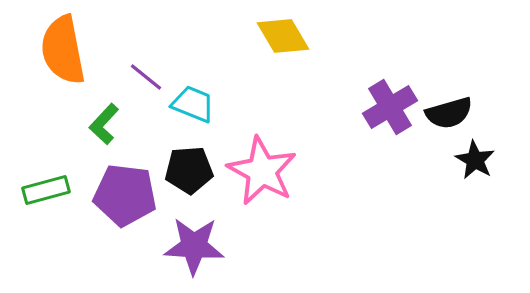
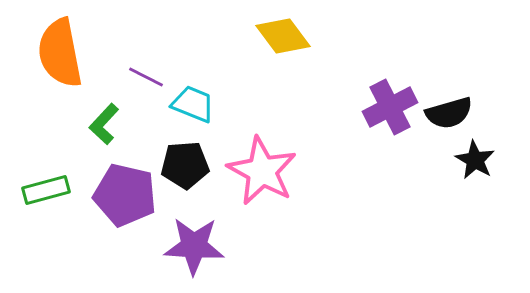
yellow diamond: rotated 6 degrees counterclockwise
orange semicircle: moved 3 px left, 3 px down
purple line: rotated 12 degrees counterclockwise
purple cross: rotated 4 degrees clockwise
black pentagon: moved 4 px left, 5 px up
purple pentagon: rotated 6 degrees clockwise
